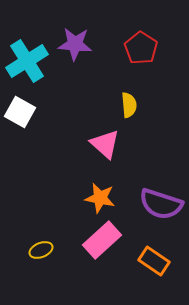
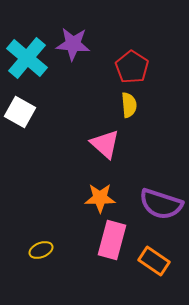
purple star: moved 2 px left
red pentagon: moved 9 px left, 19 px down
cyan cross: moved 3 px up; rotated 18 degrees counterclockwise
orange star: rotated 12 degrees counterclockwise
pink rectangle: moved 10 px right; rotated 33 degrees counterclockwise
